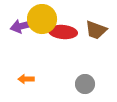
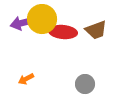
purple arrow: moved 3 px up
brown trapezoid: rotated 40 degrees counterclockwise
orange arrow: rotated 28 degrees counterclockwise
